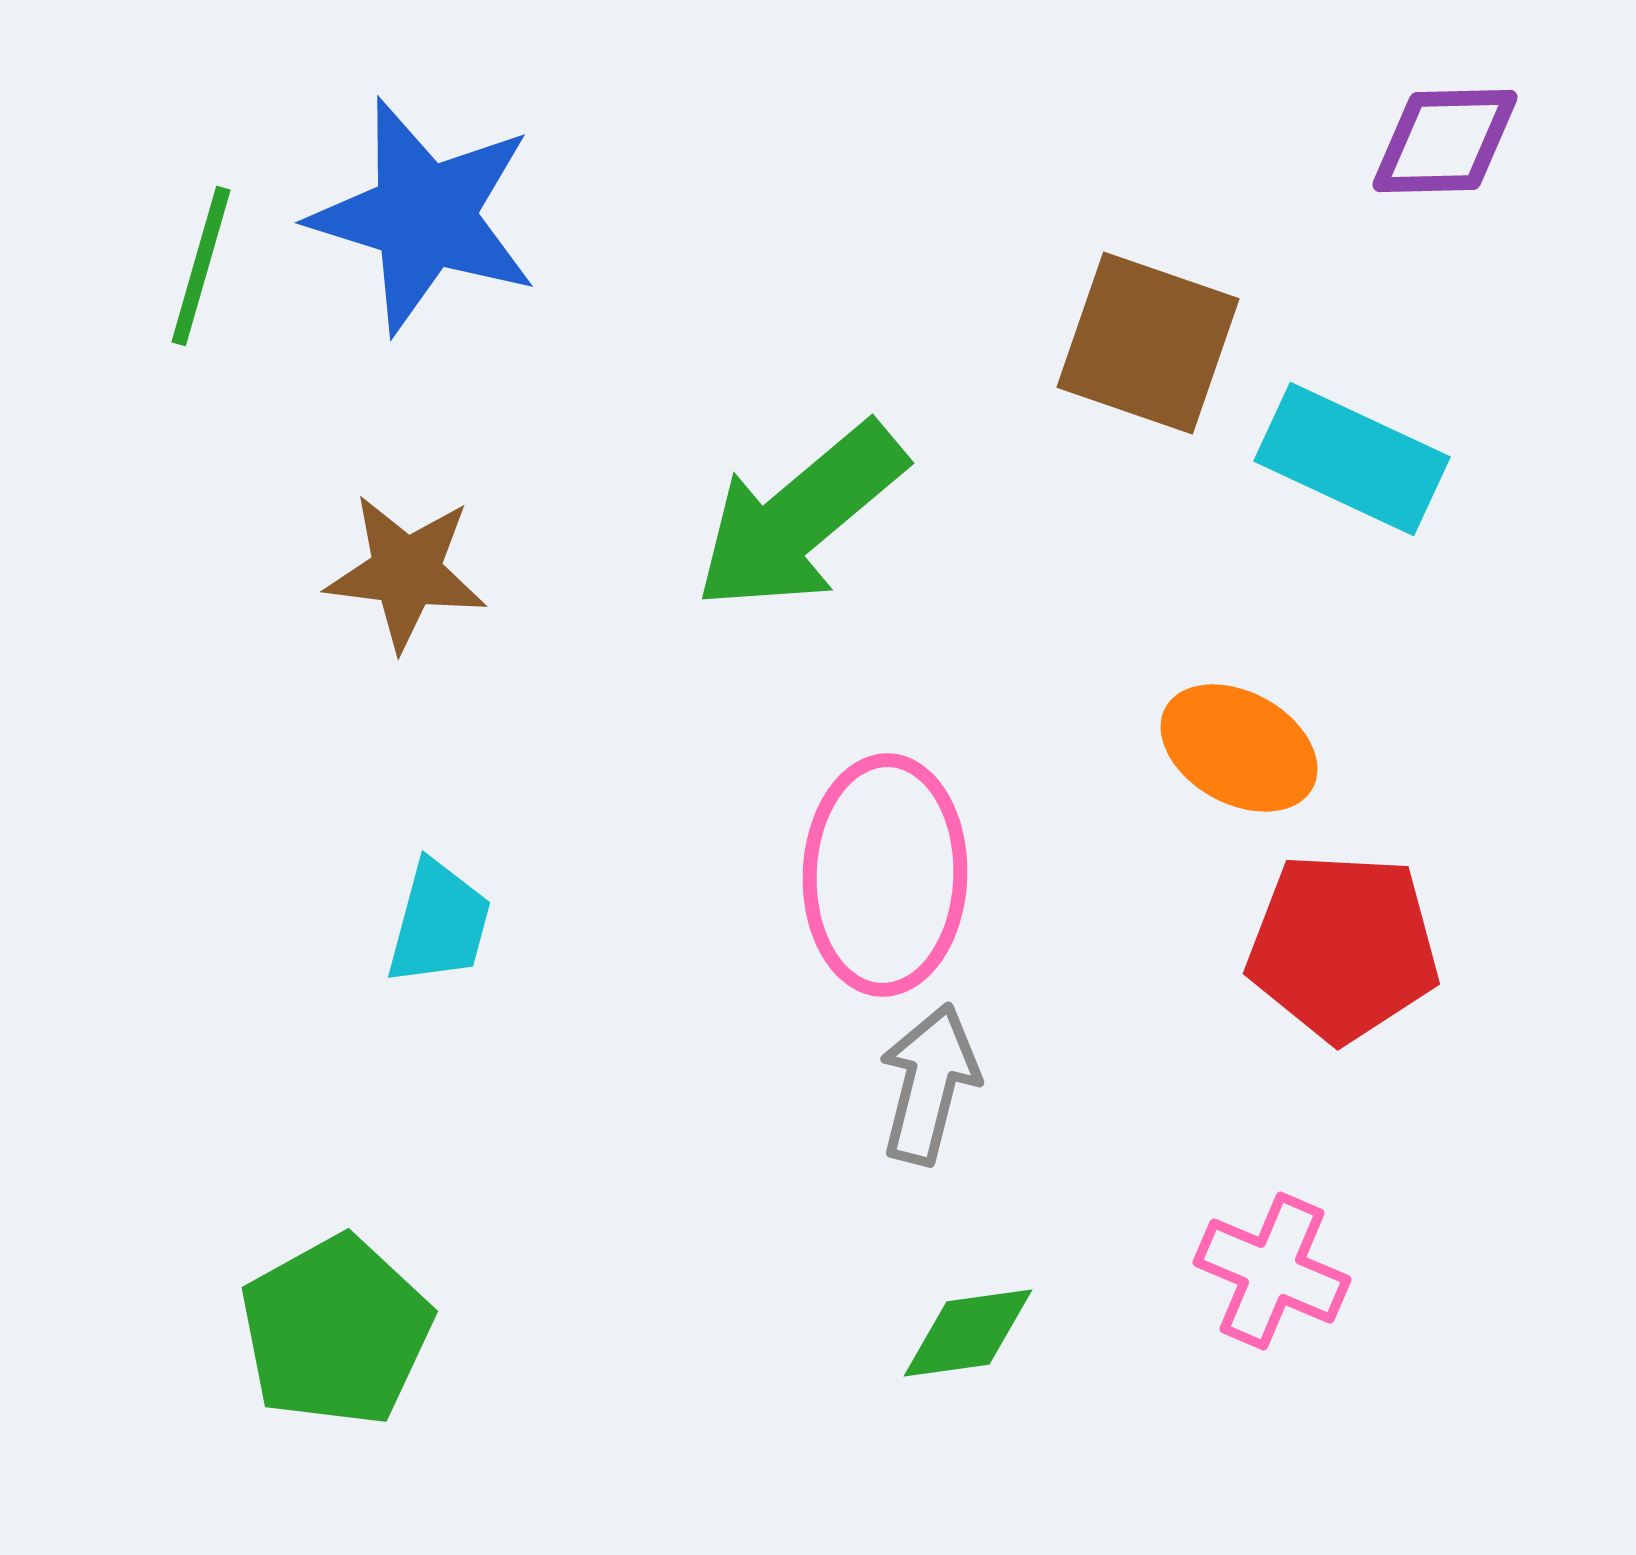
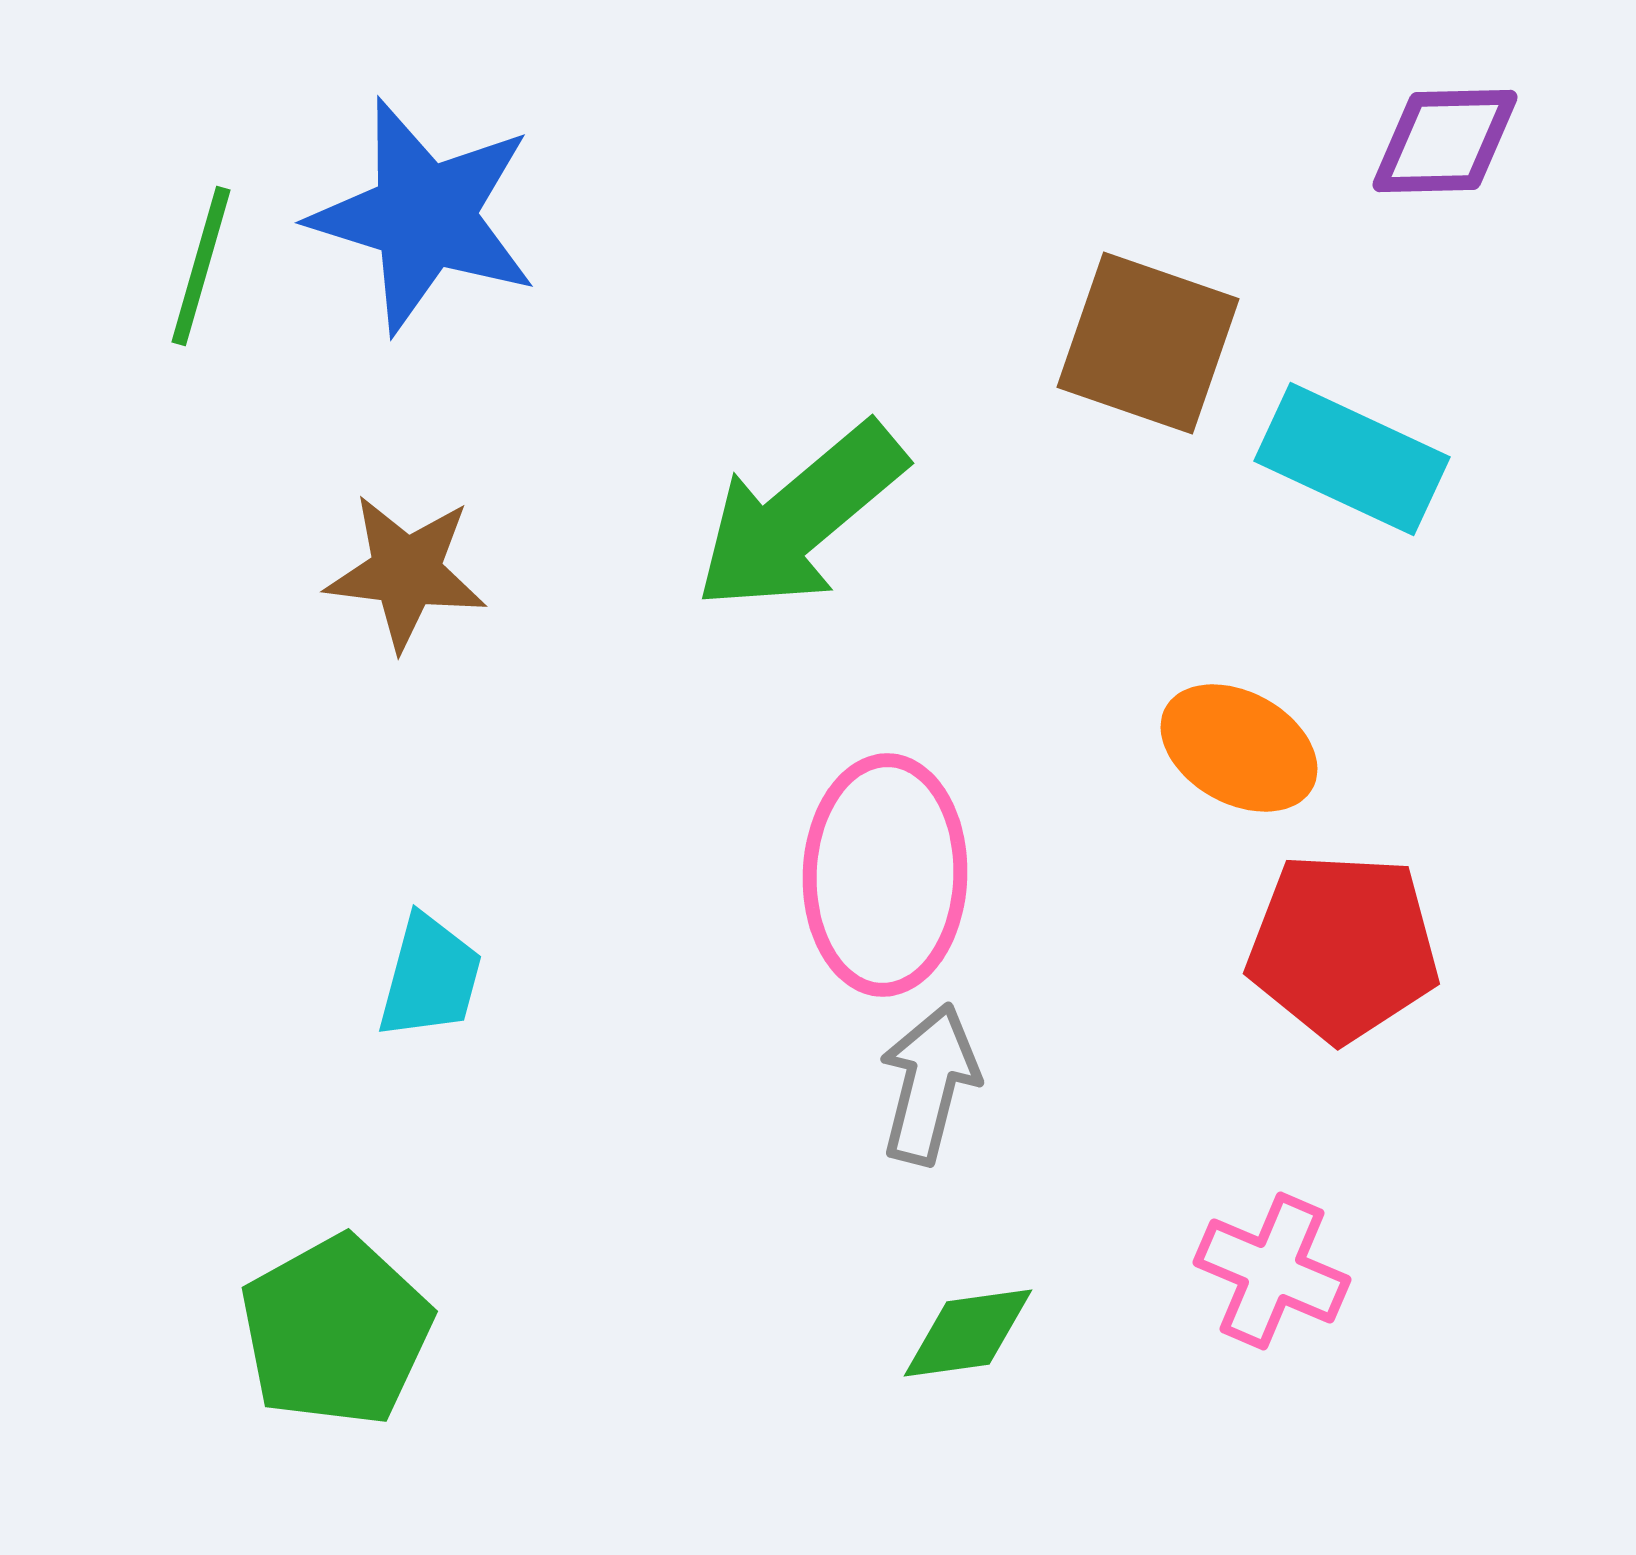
cyan trapezoid: moved 9 px left, 54 px down
